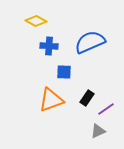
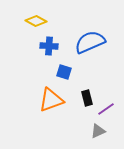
blue square: rotated 14 degrees clockwise
black rectangle: rotated 49 degrees counterclockwise
